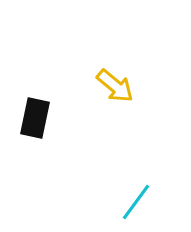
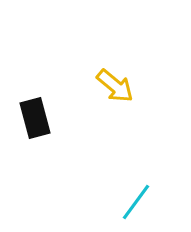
black rectangle: rotated 27 degrees counterclockwise
